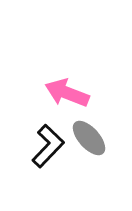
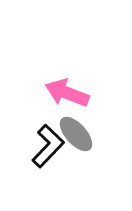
gray ellipse: moved 13 px left, 4 px up
